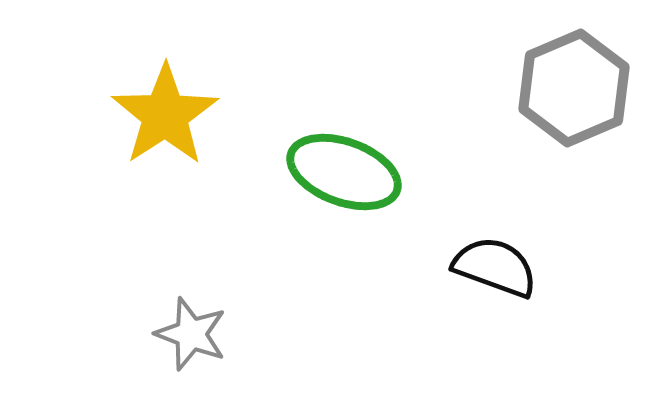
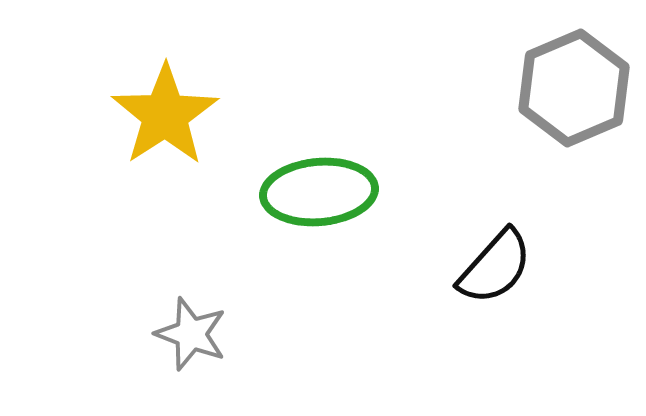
green ellipse: moved 25 px left, 20 px down; rotated 25 degrees counterclockwise
black semicircle: rotated 112 degrees clockwise
